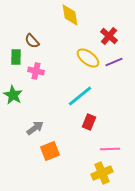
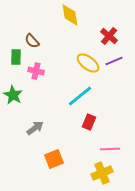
yellow ellipse: moved 5 px down
purple line: moved 1 px up
orange square: moved 4 px right, 8 px down
